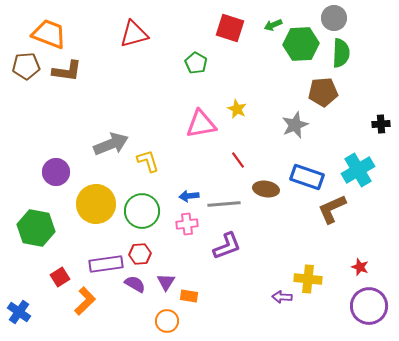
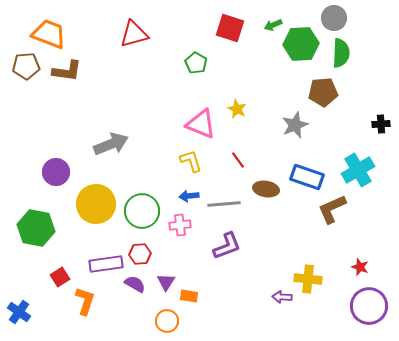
pink triangle at (201, 124): rotated 32 degrees clockwise
yellow L-shape at (148, 161): moved 43 px right
pink cross at (187, 224): moved 7 px left, 1 px down
orange L-shape at (85, 301): rotated 28 degrees counterclockwise
